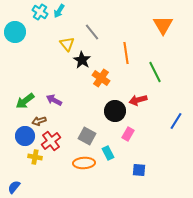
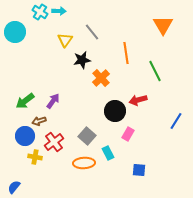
cyan arrow: rotated 120 degrees counterclockwise
yellow triangle: moved 2 px left, 4 px up; rotated 14 degrees clockwise
black star: rotated 30 degrees clockwise
green line: moved 1 px up
orange cross: rotated 12 degrees clockwise
purple arrow: moved 1 px left, 1 px down; rotated 98 degrees clockwise
gray square: rotated 12 degrees clockwise
red cross: moved 3 px right, 1 px down
